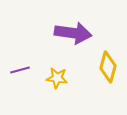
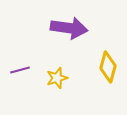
purple arrow: moved 4 px left, 5 px up
yellow star: rotated 25 degrees counterclockwise
